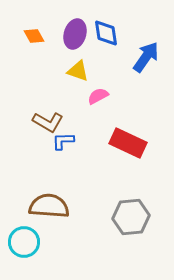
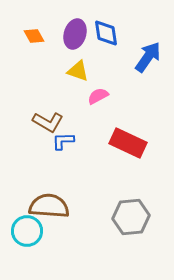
blue arrow: moved 2 px right
cyan circle: moved 3 px right, 11 px up
